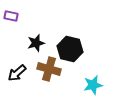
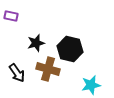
brown cross: moved 1 px left
black arrow: rotated 84 degrees counterclockwise
cyan star: moved 2 px left
